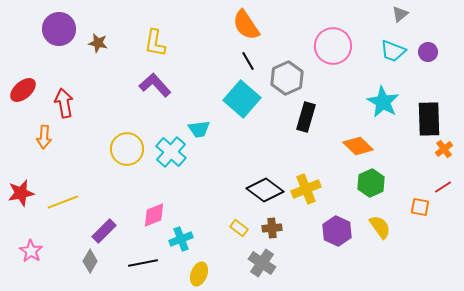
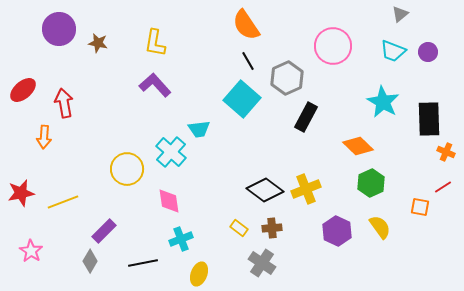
black rectangle at (306, 117): rotated 12 degrees clockwise
yellow circle at (127, 149): moved 20 px down
orange cross at (444, 149): moved 2 px right, 3 px down; rotated 30 degrees counterclockwise
pink diamond at (154, 215): moved 15 px right, 14 px up; rotated 76 degrees counterclockwise
